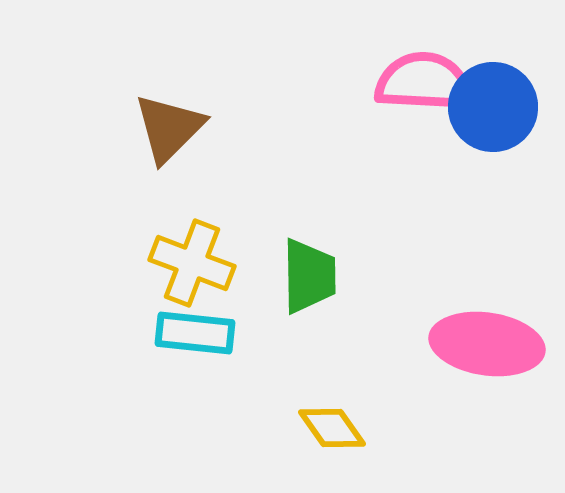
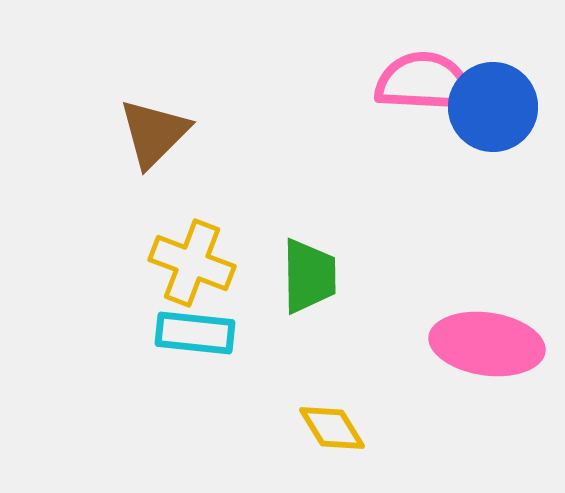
brown triangle: moved 15 px left, 5 px down
yellow diamond: rotated 4 degrees clockwise
